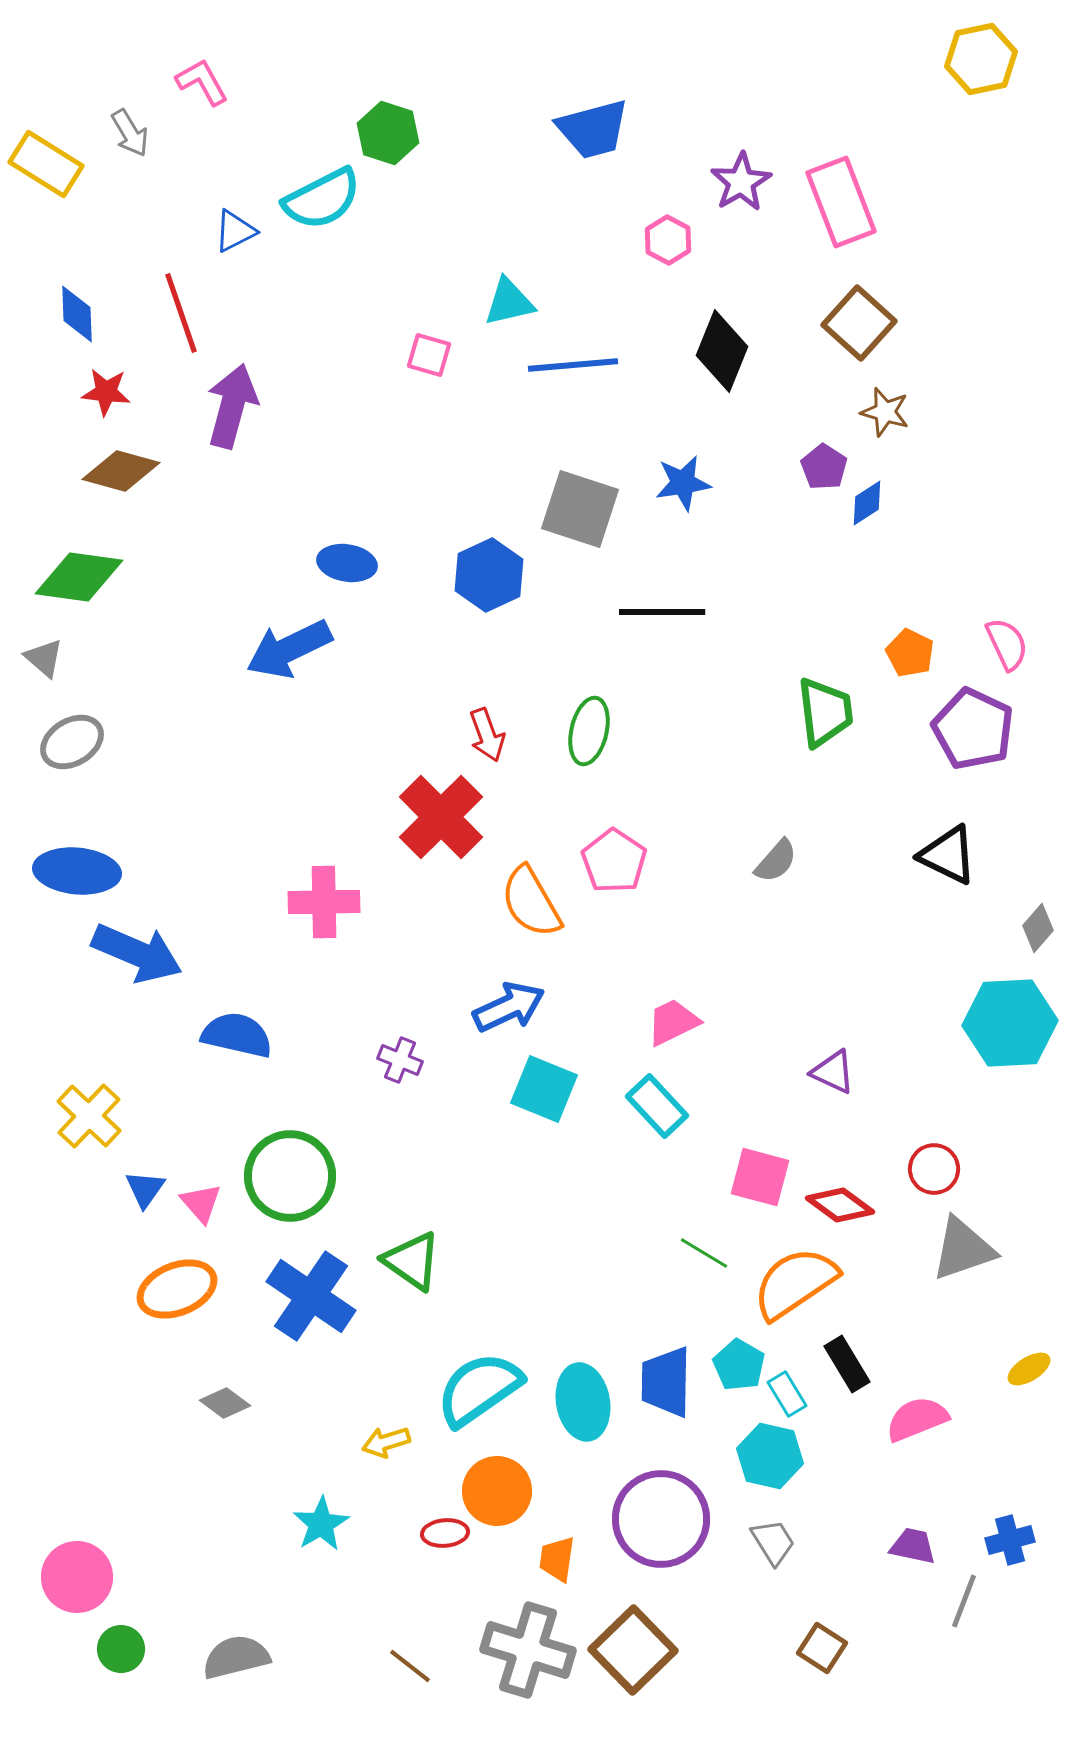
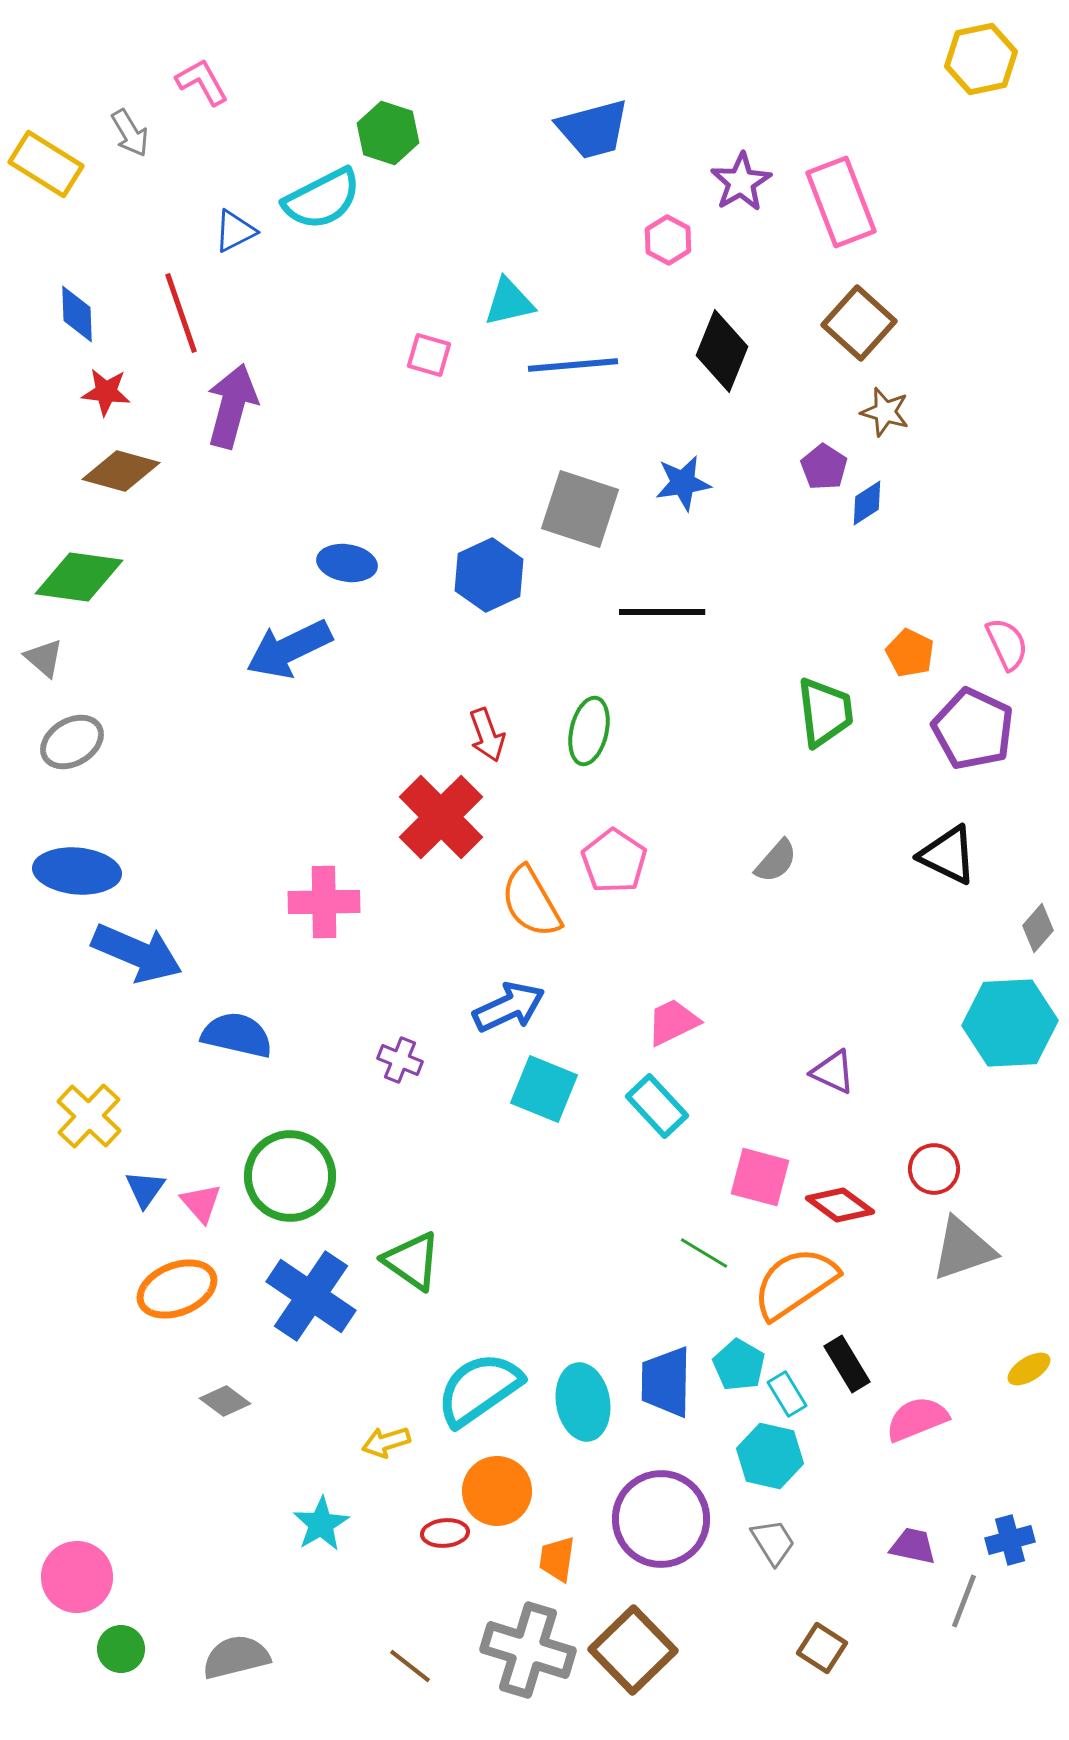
gray diamond at (225, 1403): moved 2 px up
